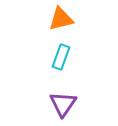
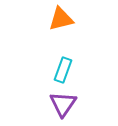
cyan rectangle: moved 2 px right, 13 px down
